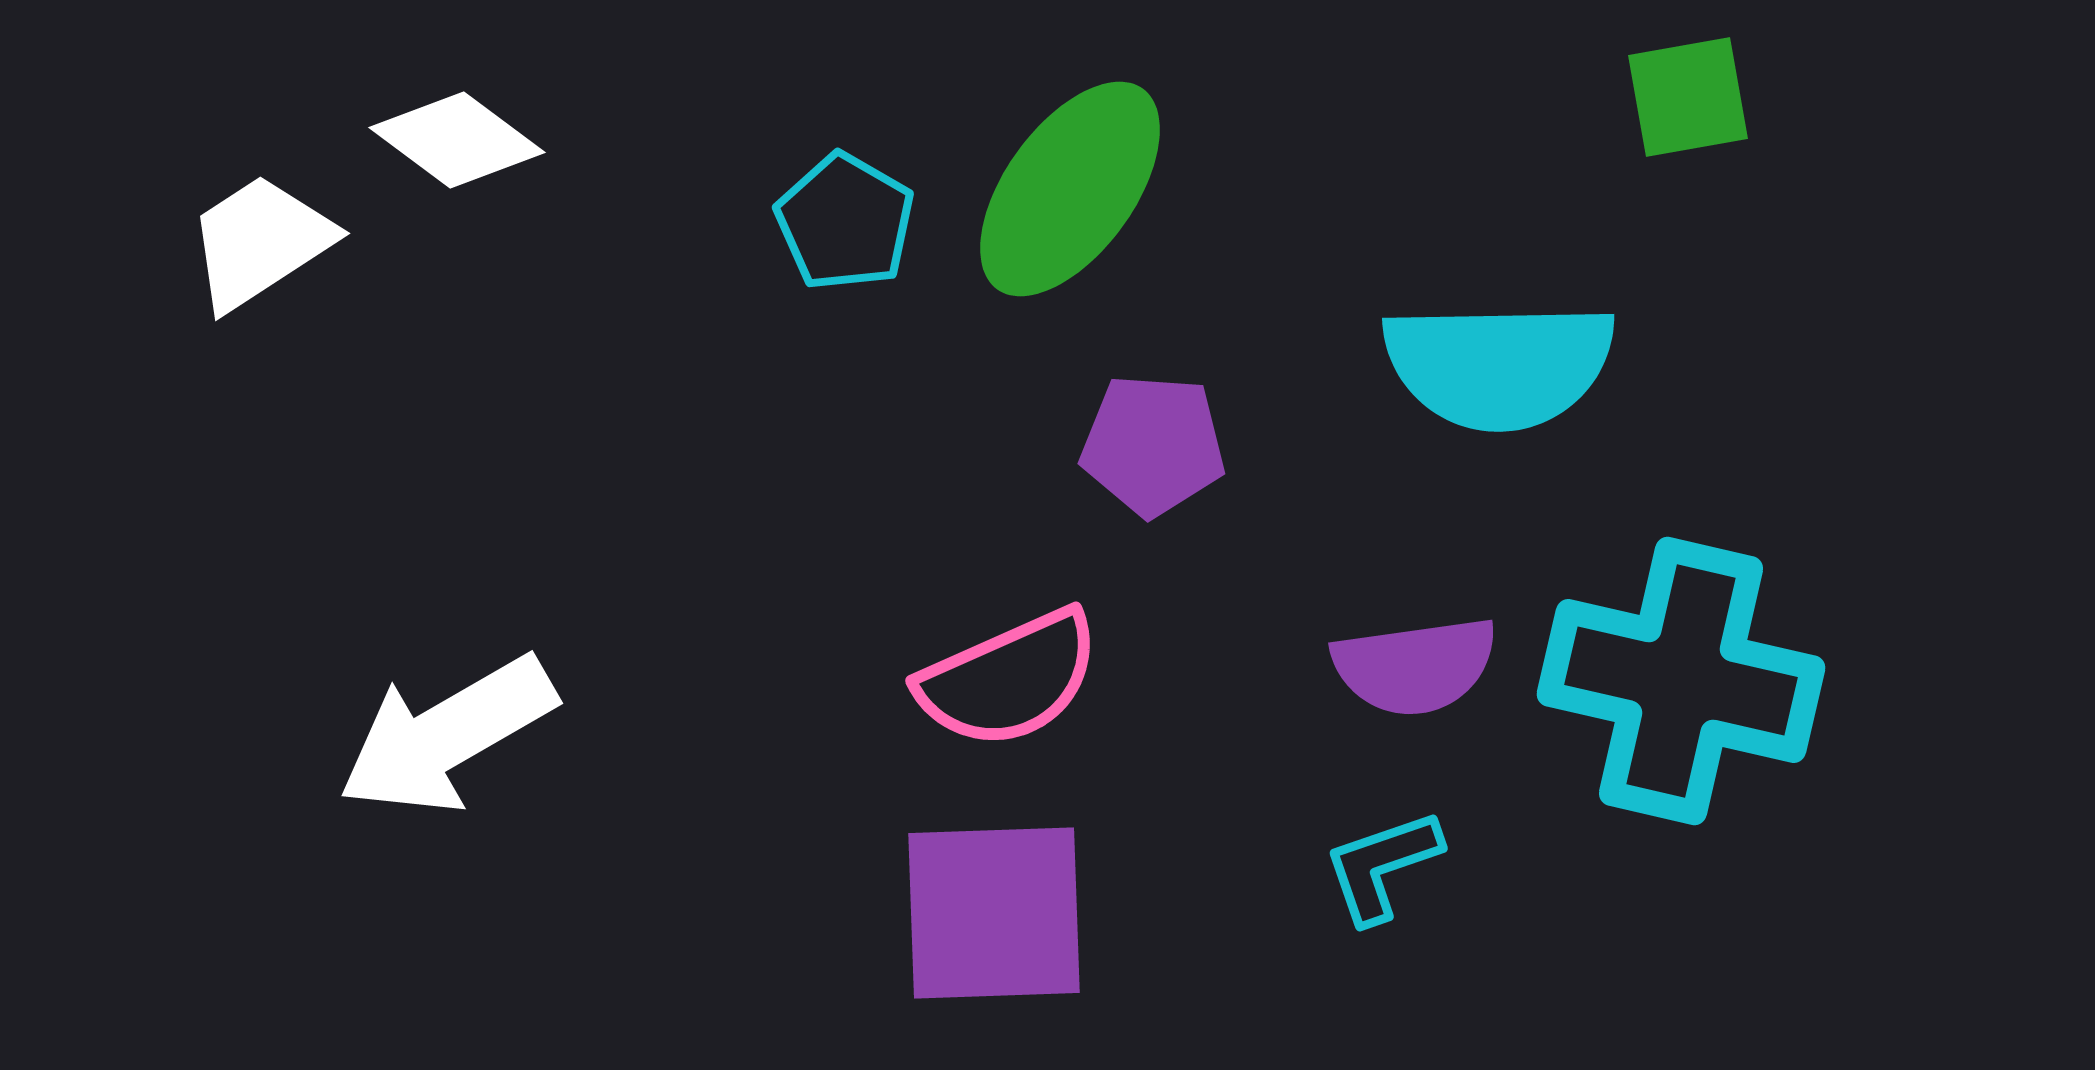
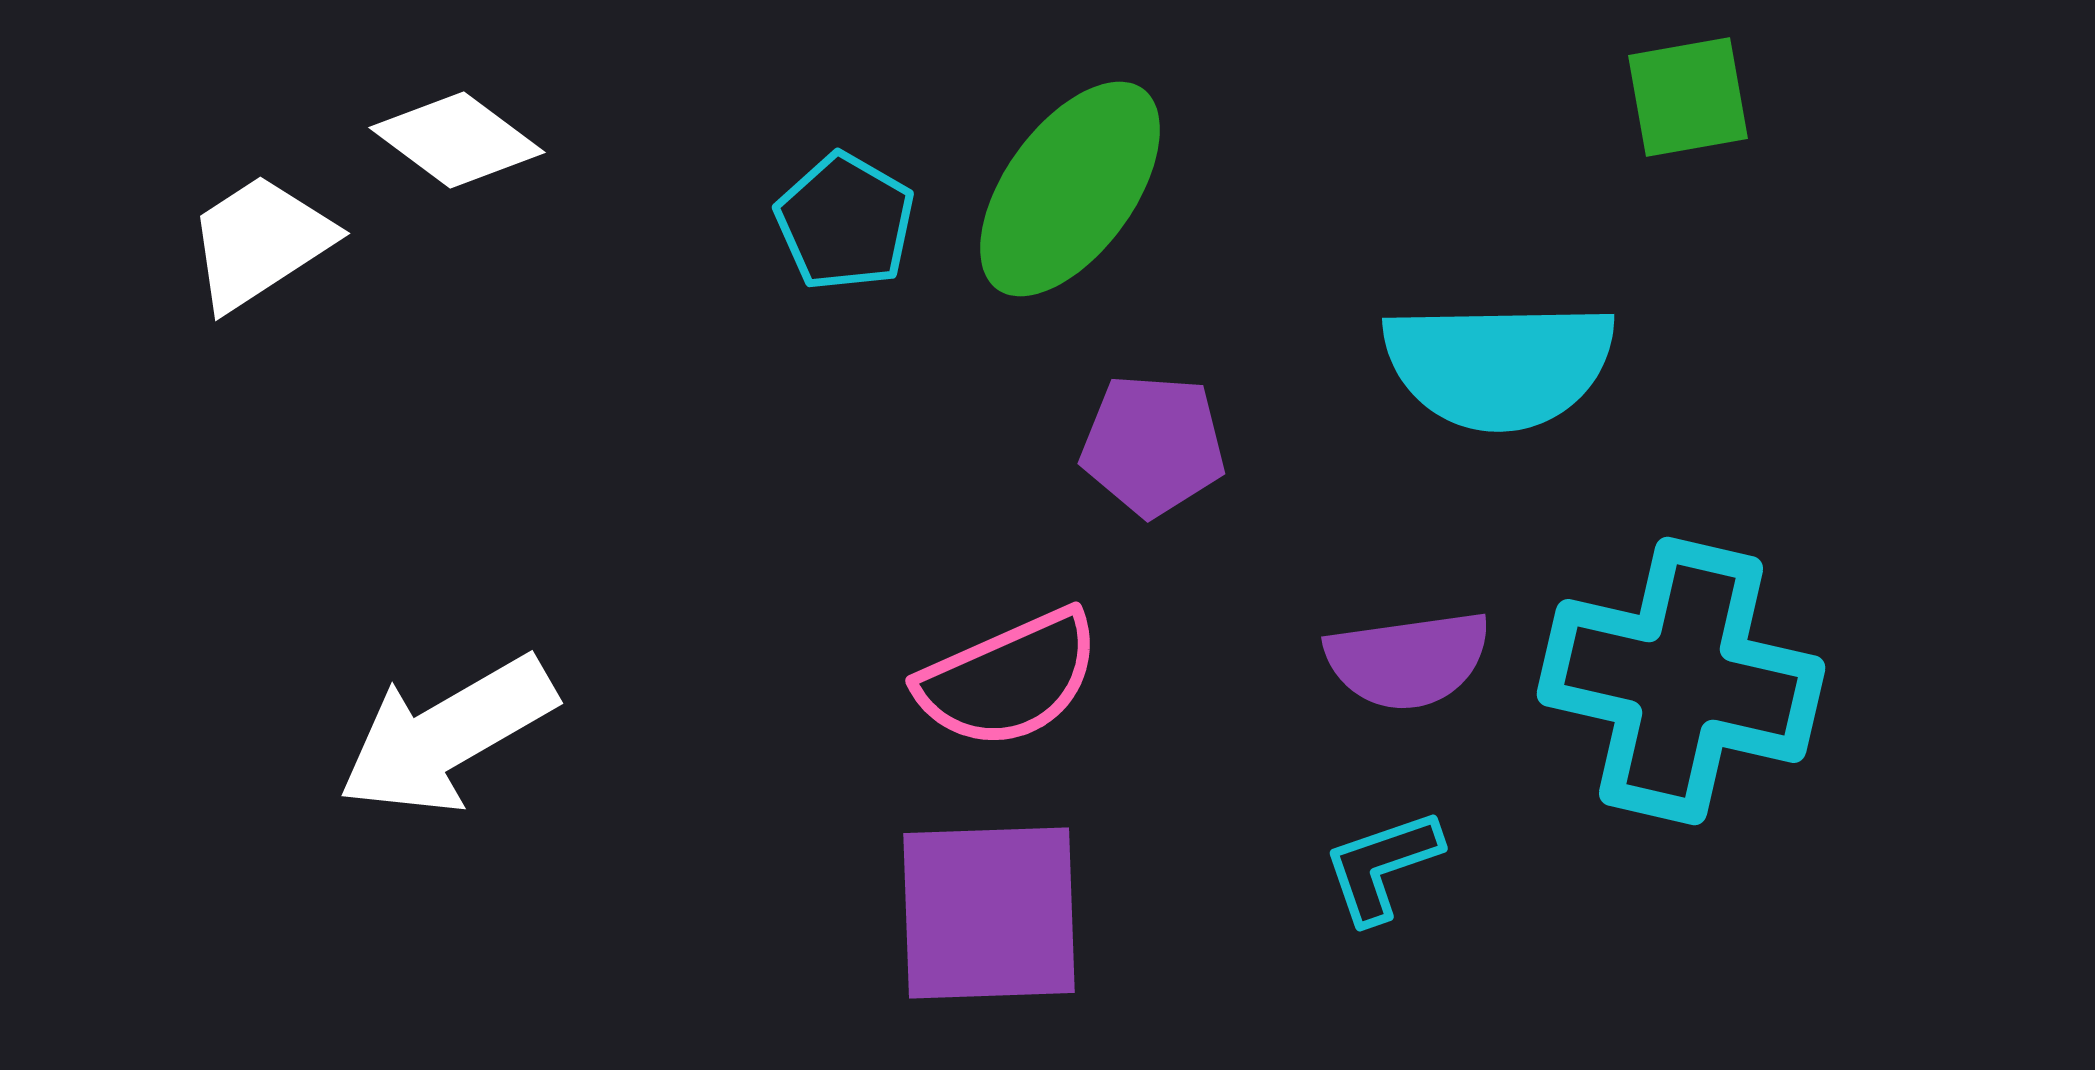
purple semicircle: moved 7 px left, 6 px up
purple square: moved 5 px left
